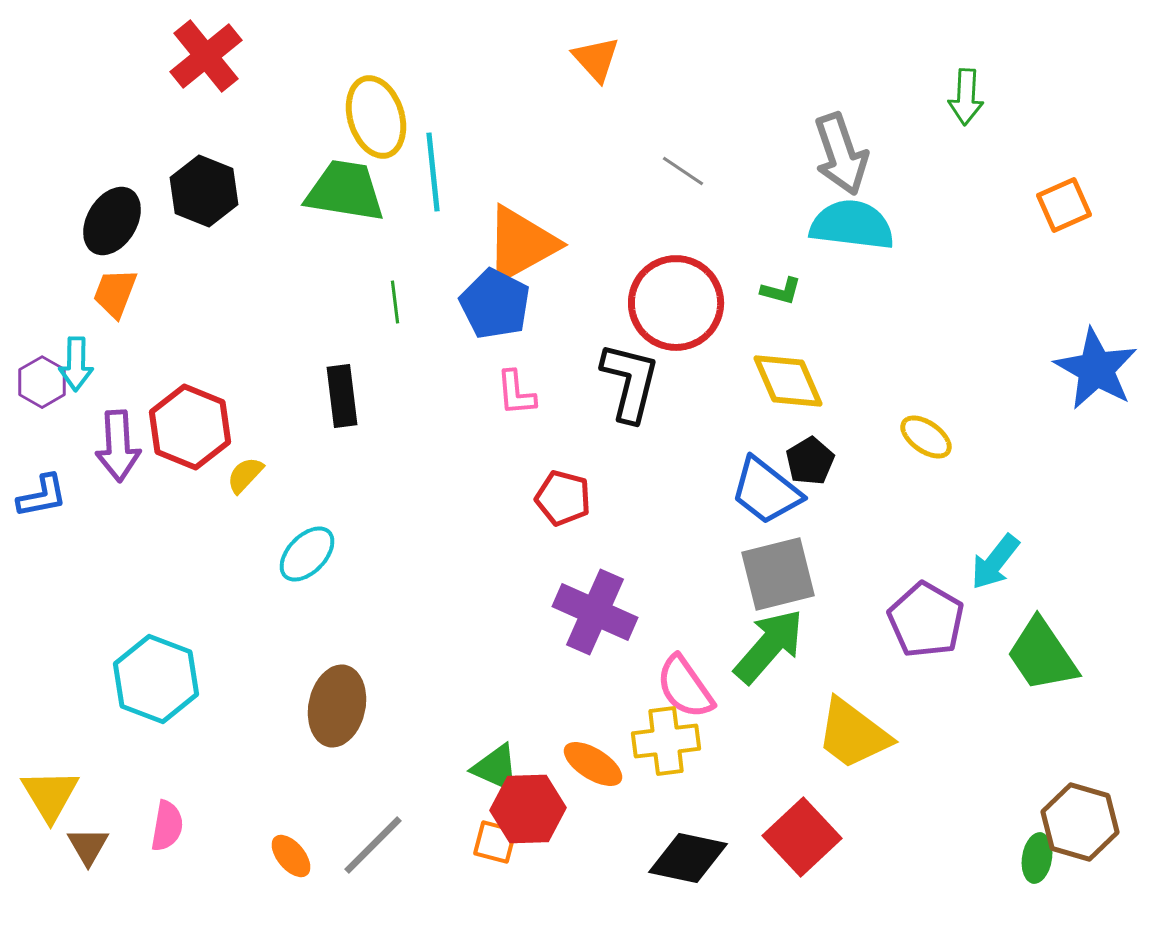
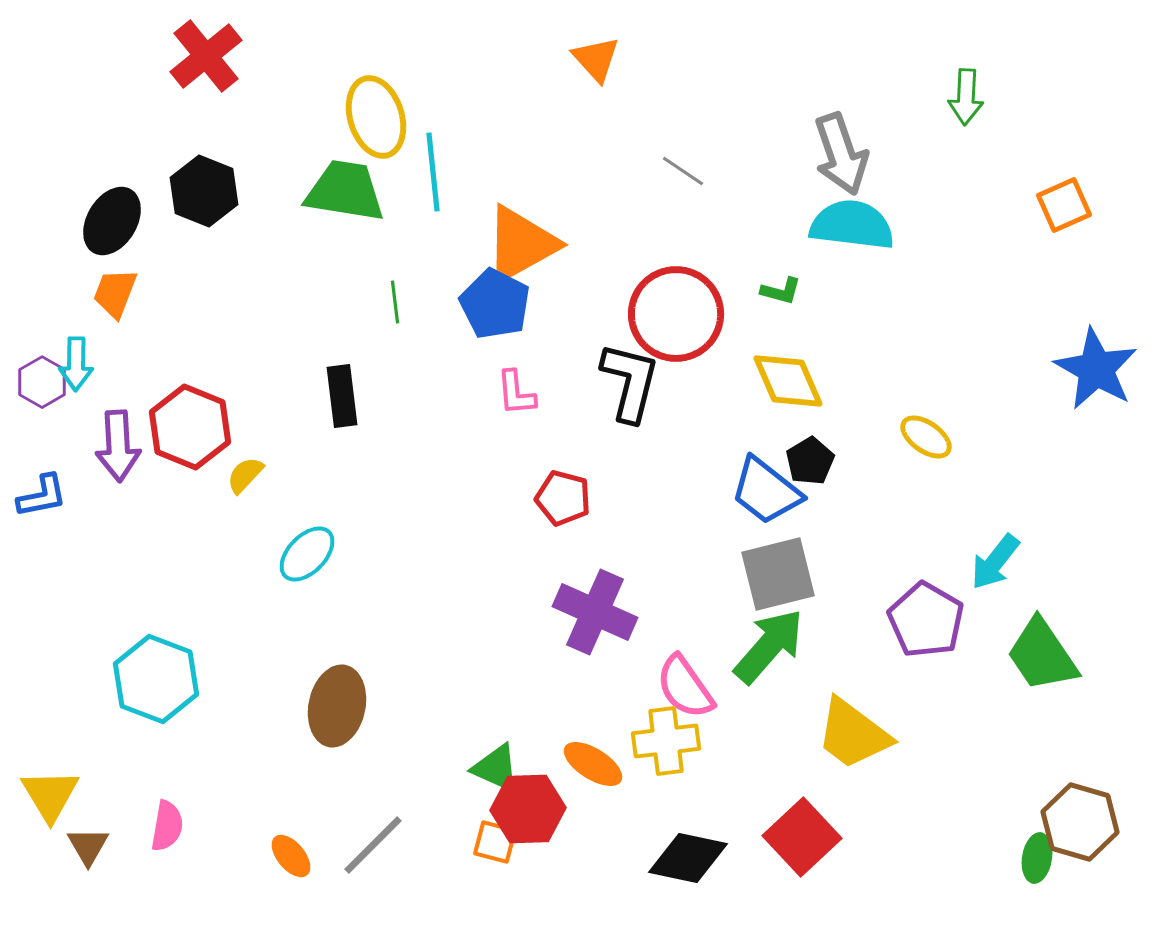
red circle at (676, 303): moved 11 px down
